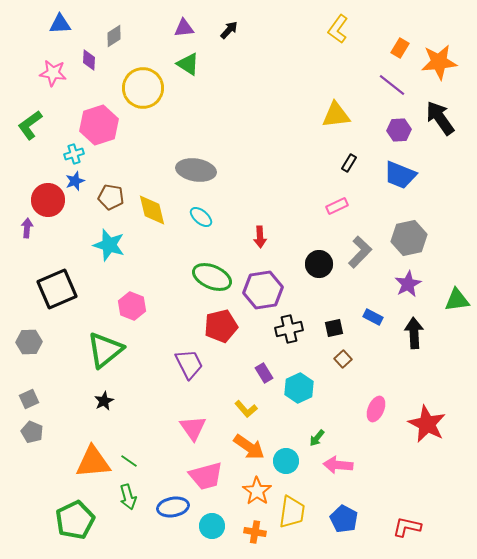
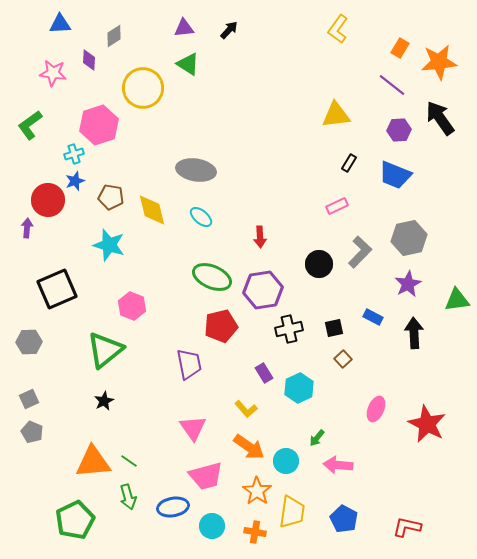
blue trapezoid at (400, 175): moved 5 px left
purple trapezoid at (189, 364): rotated 16 degrees clockwise
